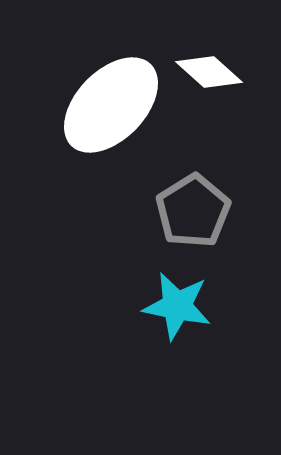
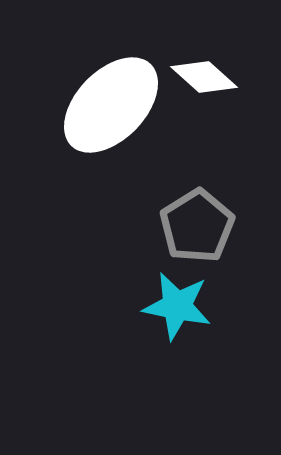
white diamond: moved 5 px left, 5 px down
gray pentagon: moved 4 px right, 15 px down
